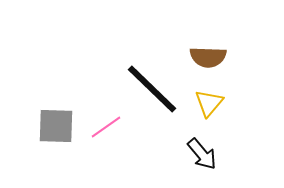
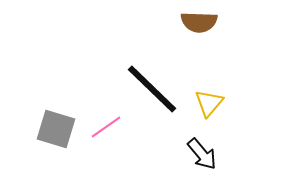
brown semicircle: moved 9 px left, 35 px up
gray square: moved 3 px down; rotated 15 degrees clockwise
